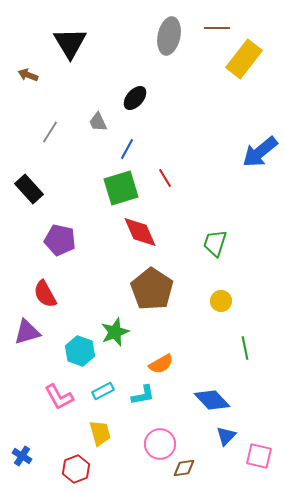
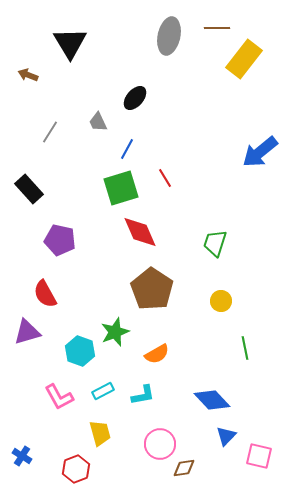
orange semicircle: moved 4 px left, 10 px up
